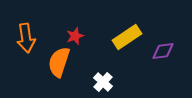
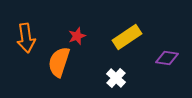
red star: moved 2 px right
purple diamond: moved 4 px right, 7 px down; rotated 15 degrees clockwise
white cross: moved 13 px right, 4 px up
